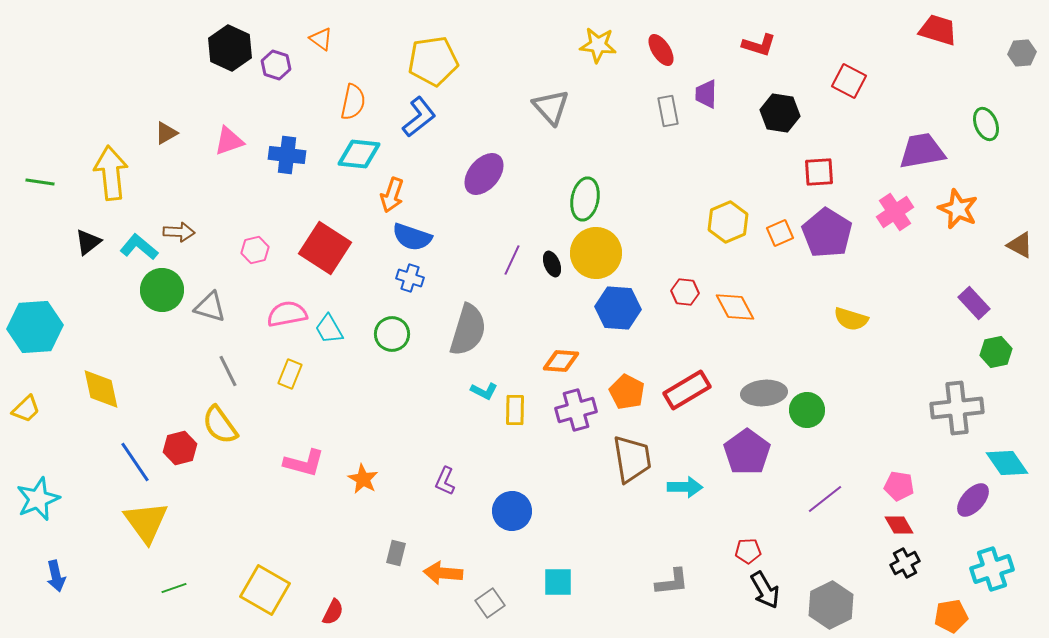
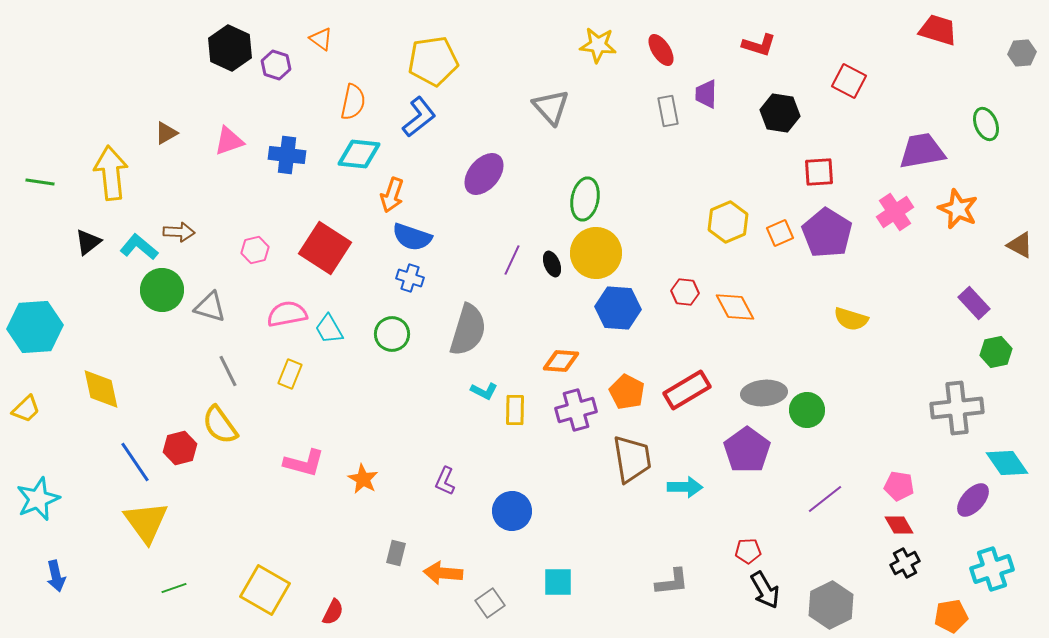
purple pentagon at (747, 452): moved 2 px up
